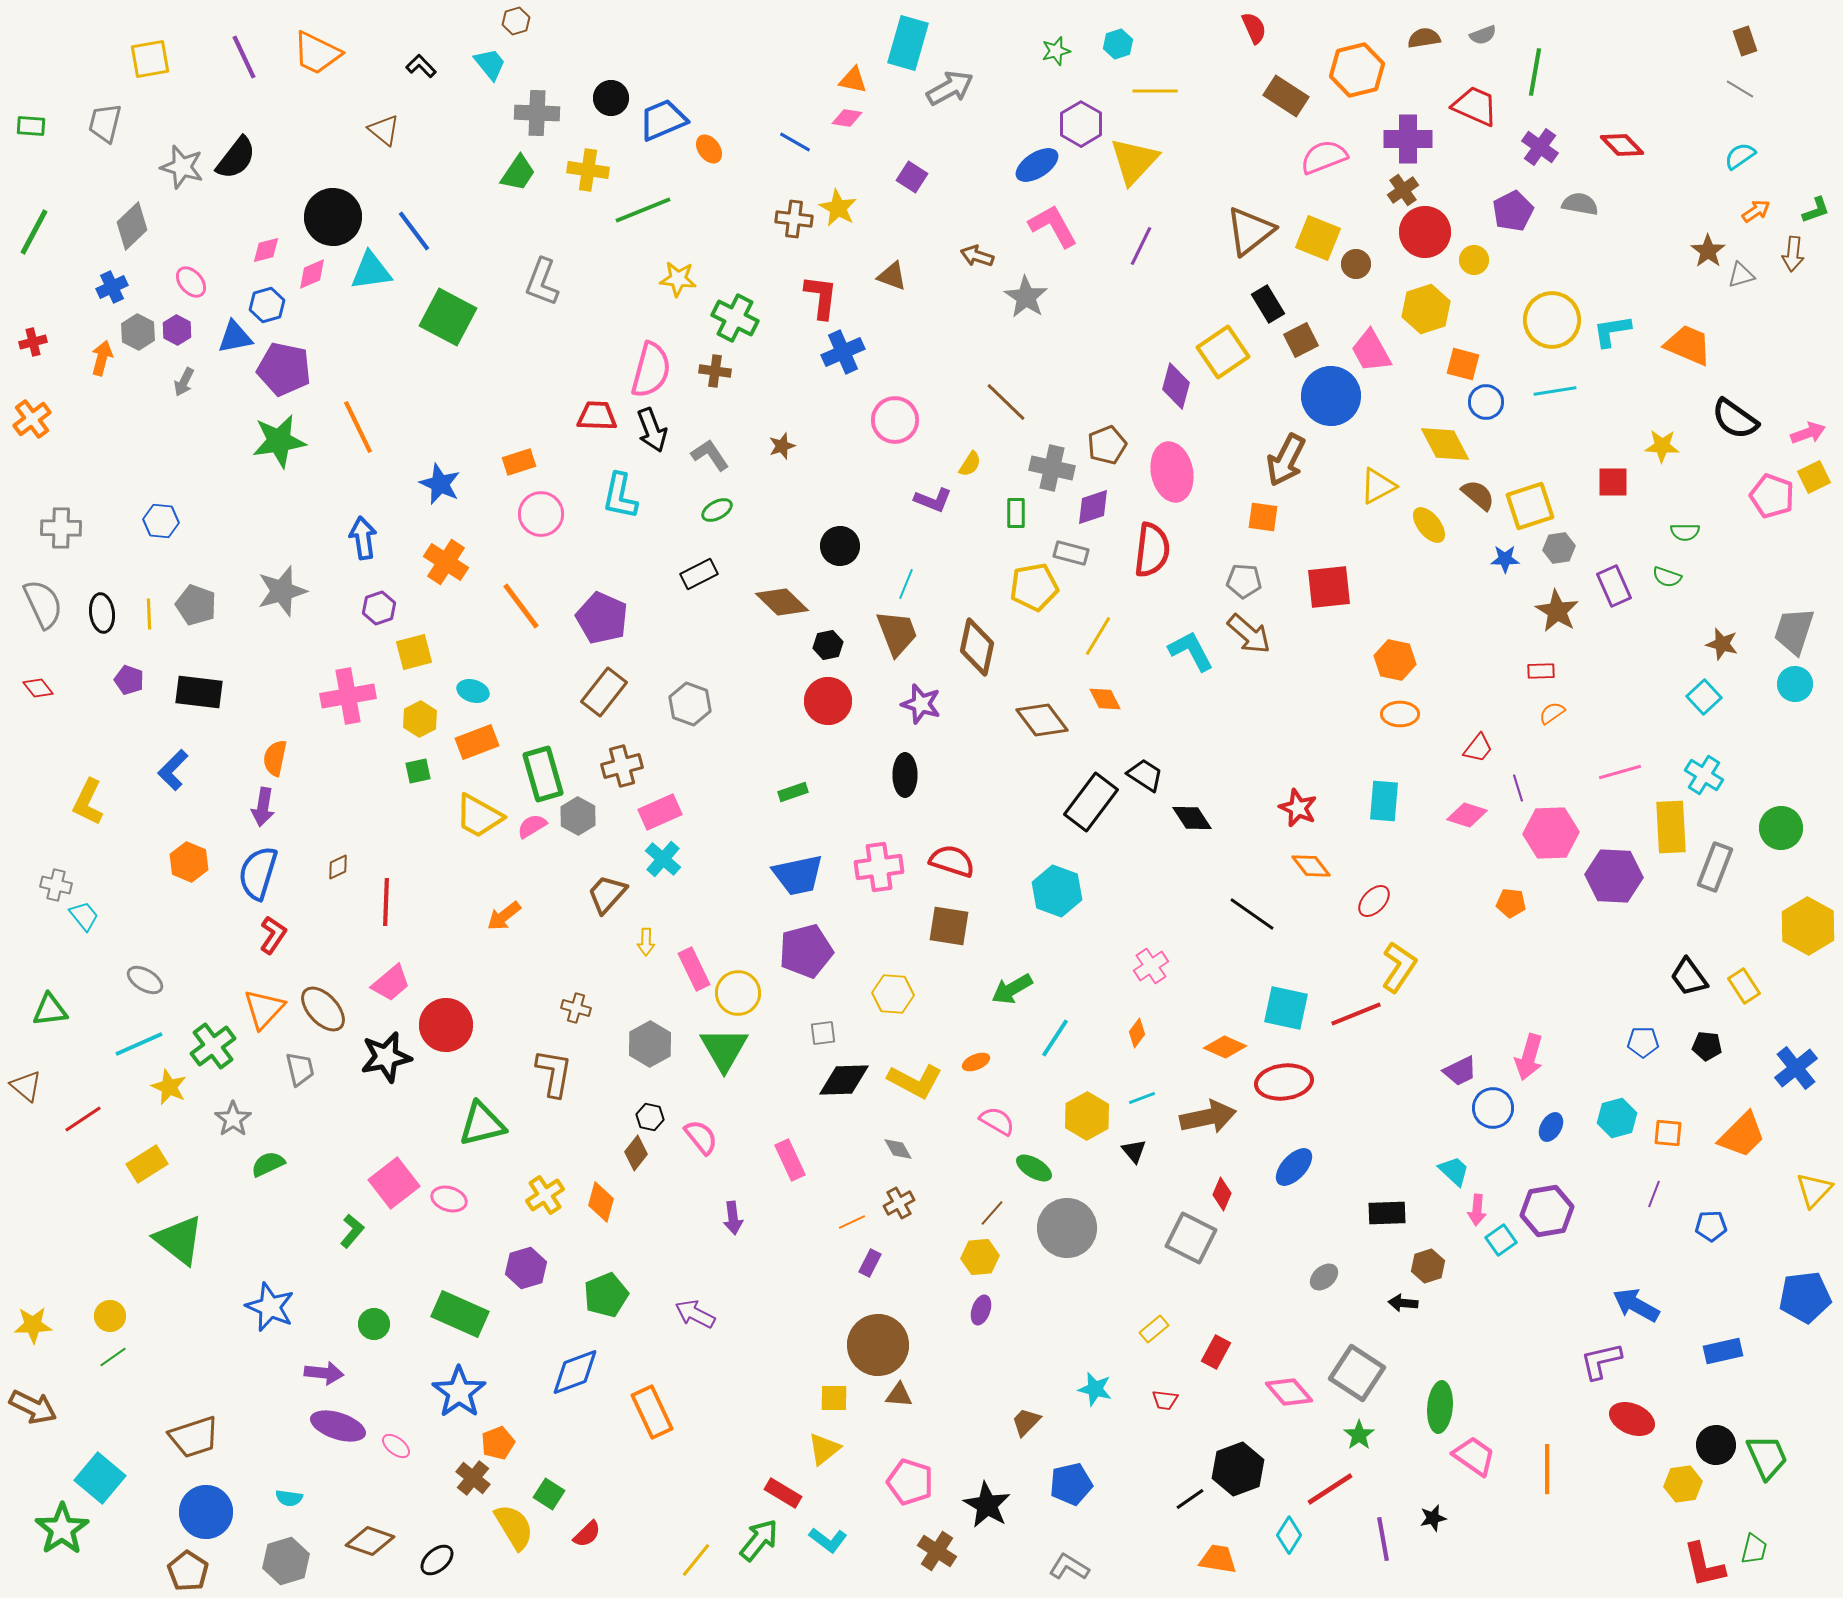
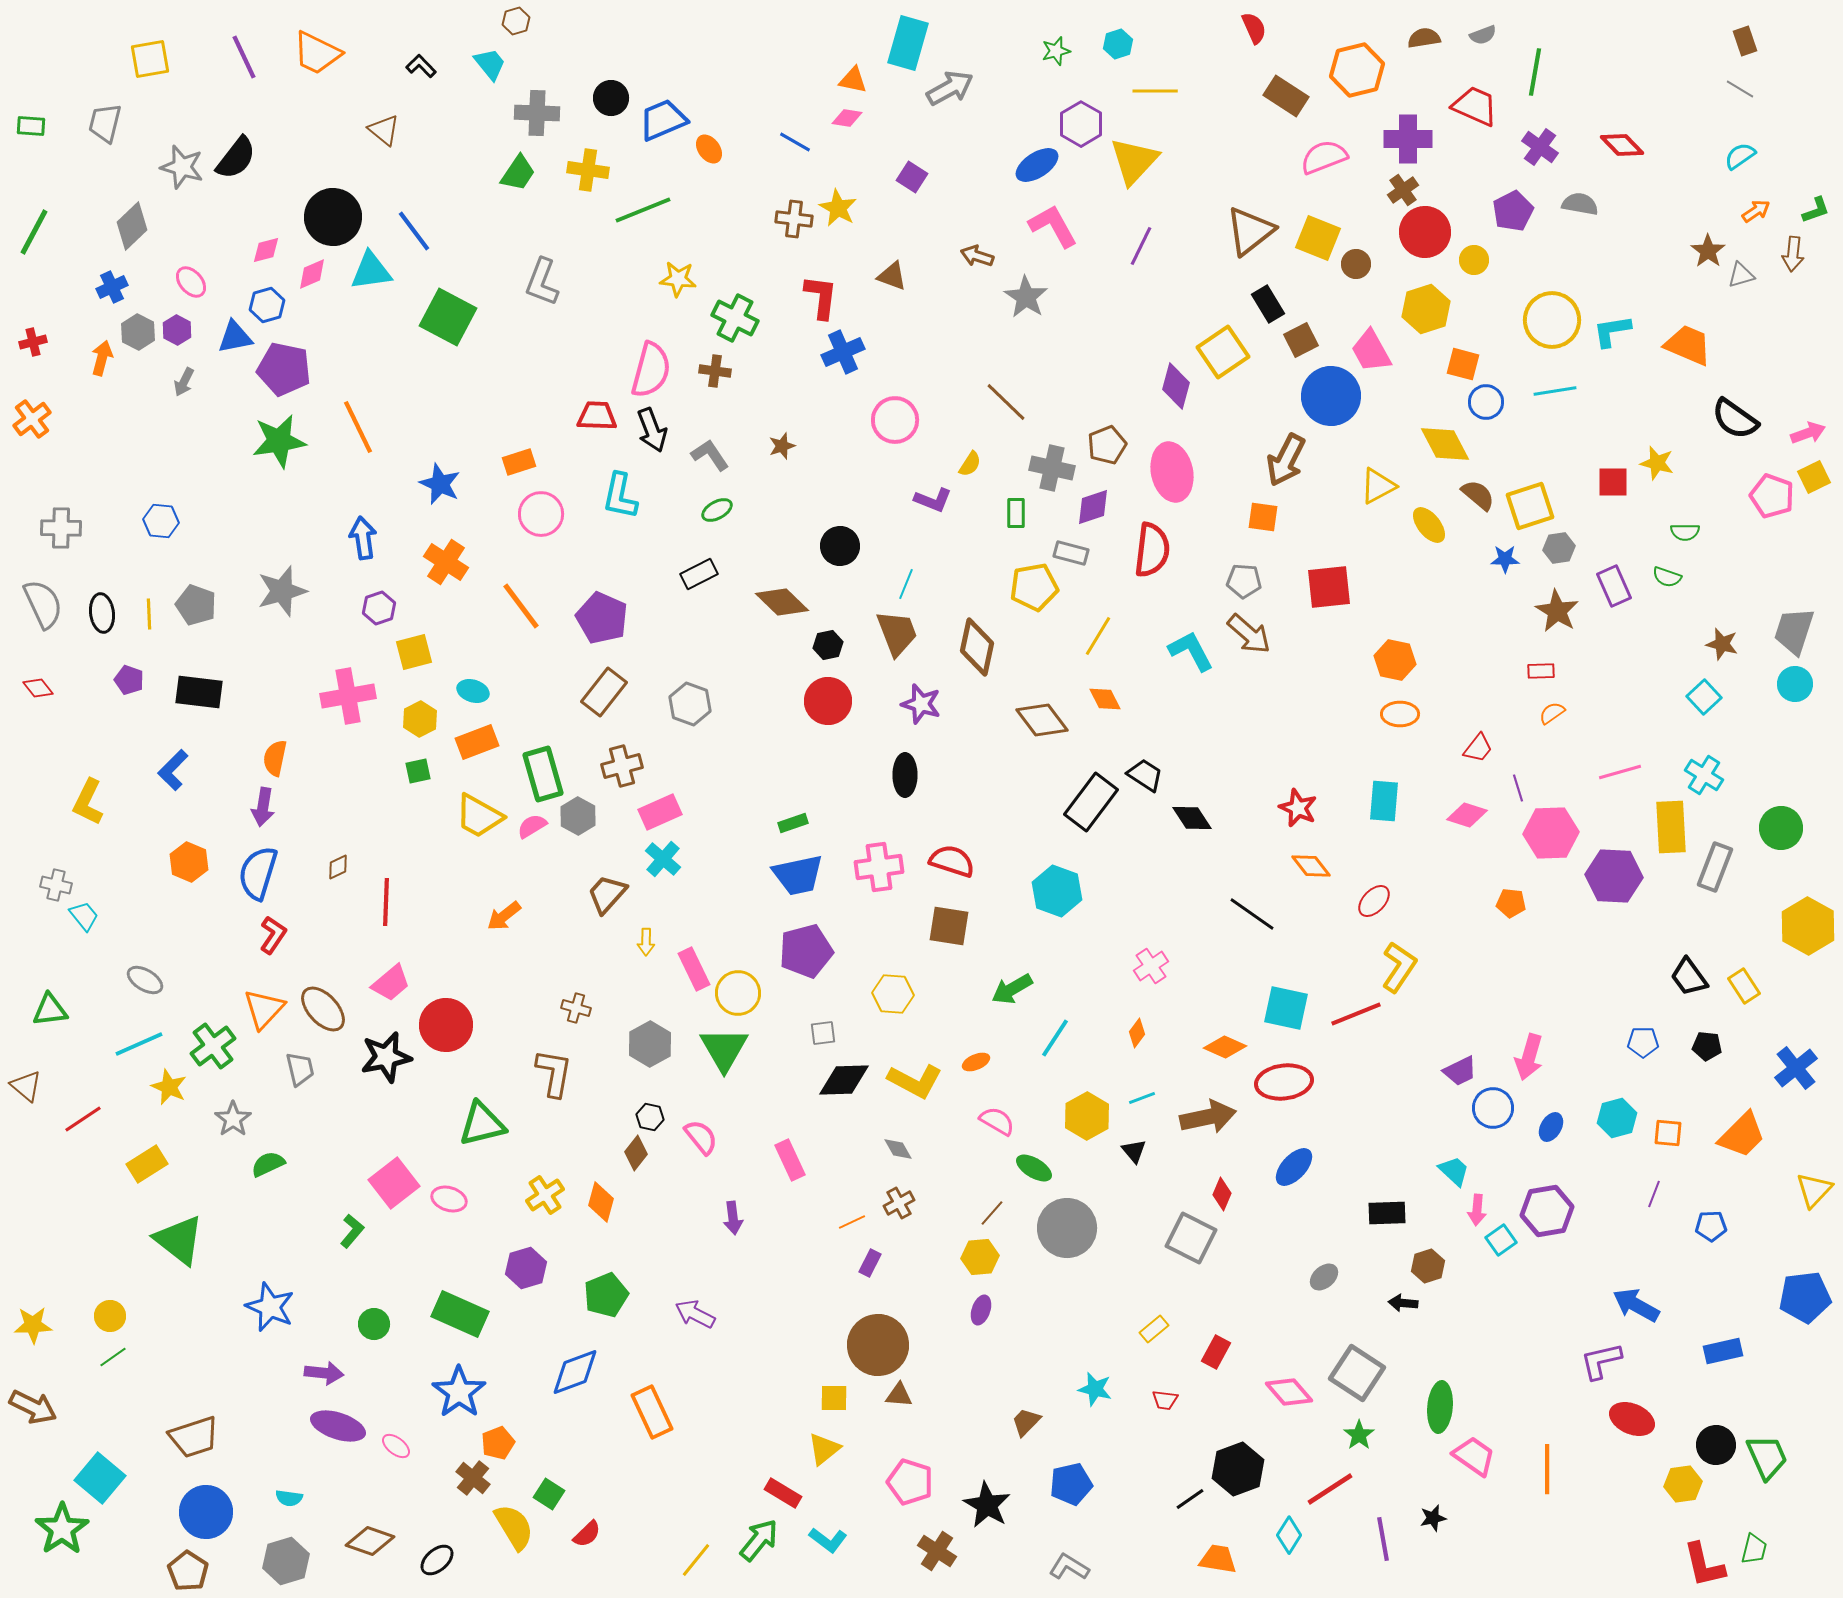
yellow star at (1662, 446): moved 5 px left, 17 px down; rotated 12 degrees clockwise
green rectangle at (793, 792): moved 31 px down
